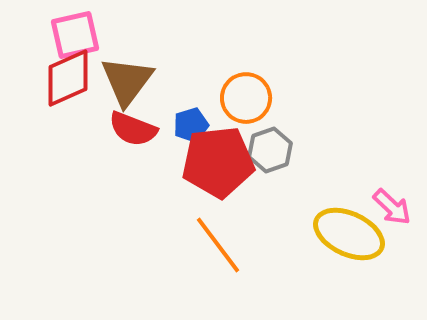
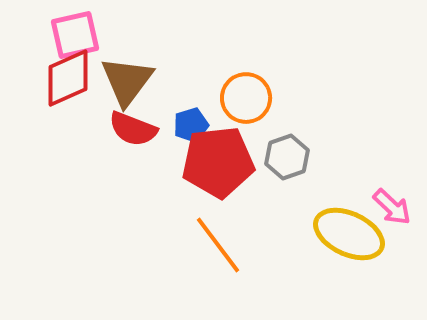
gray hexagon: moved 17 px right, 7 px down
